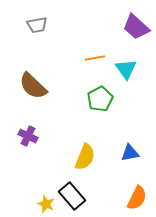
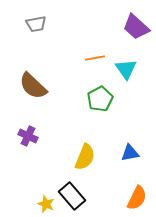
gray trapezoid: moved 1 px left, 1 px up
